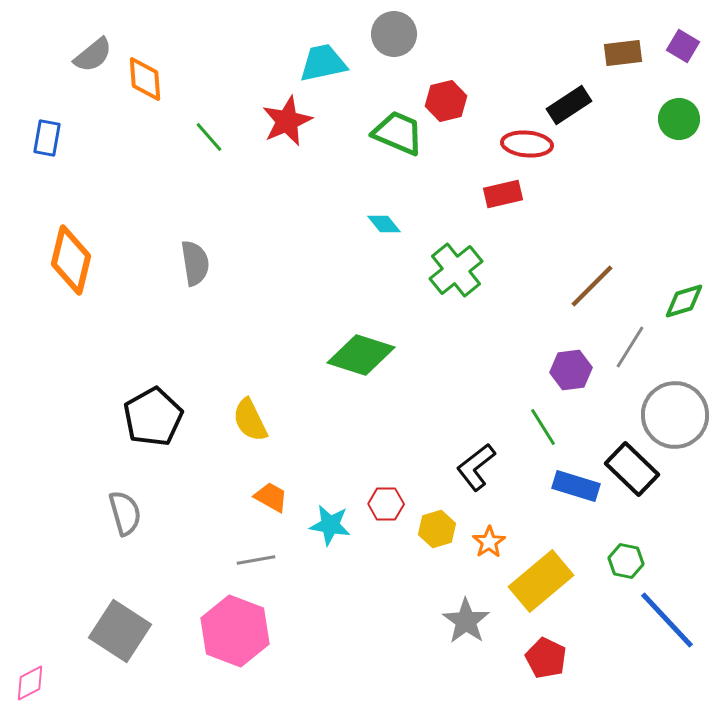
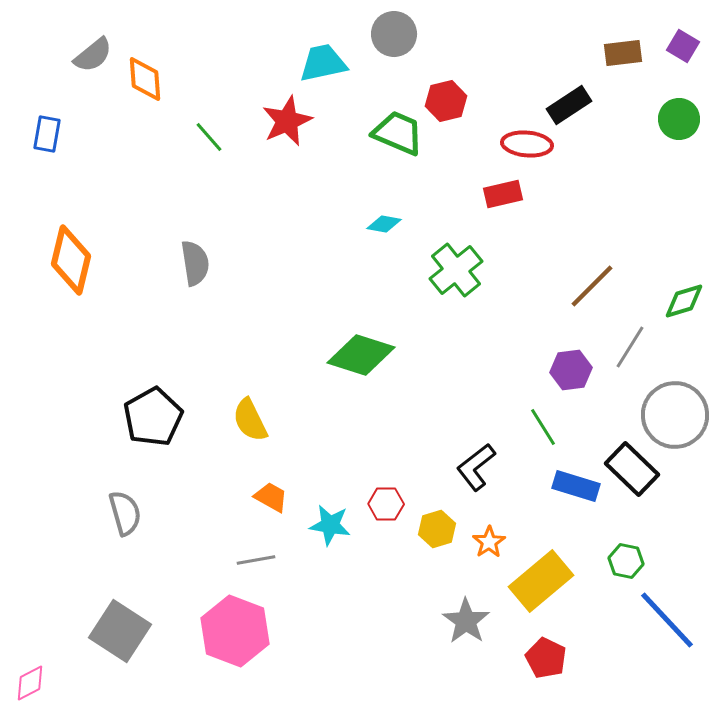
blue rectangle at (47, 138): moved 4 px up
cyan diamond at (384, 224): rotated 40 degrees counterclockwise
